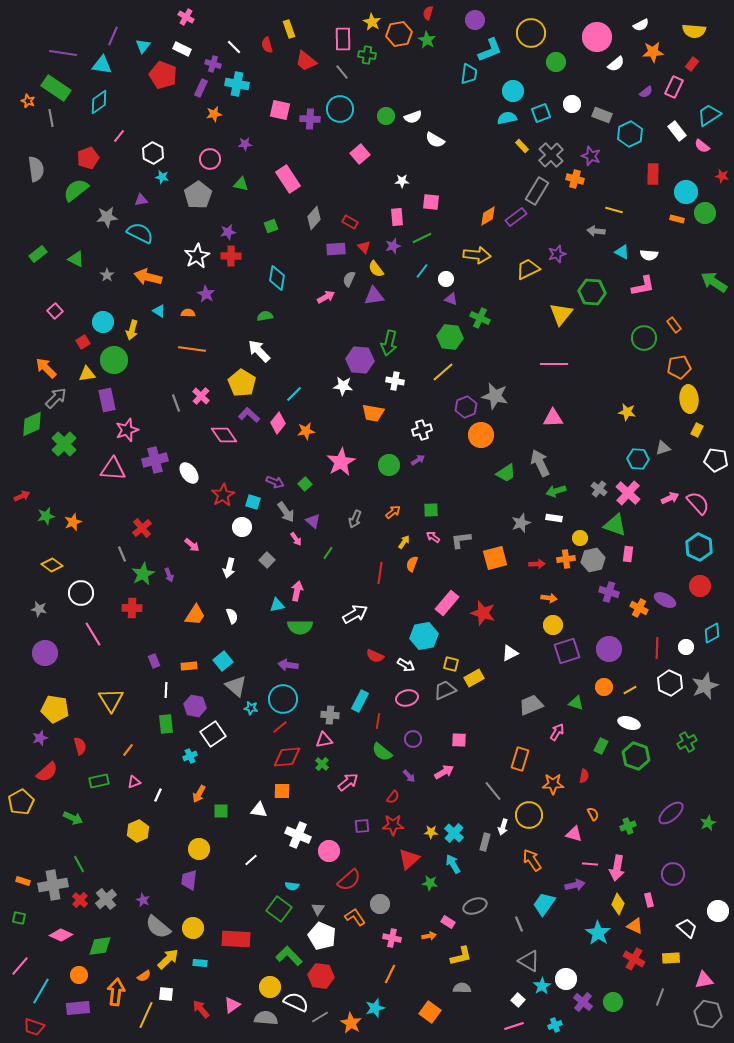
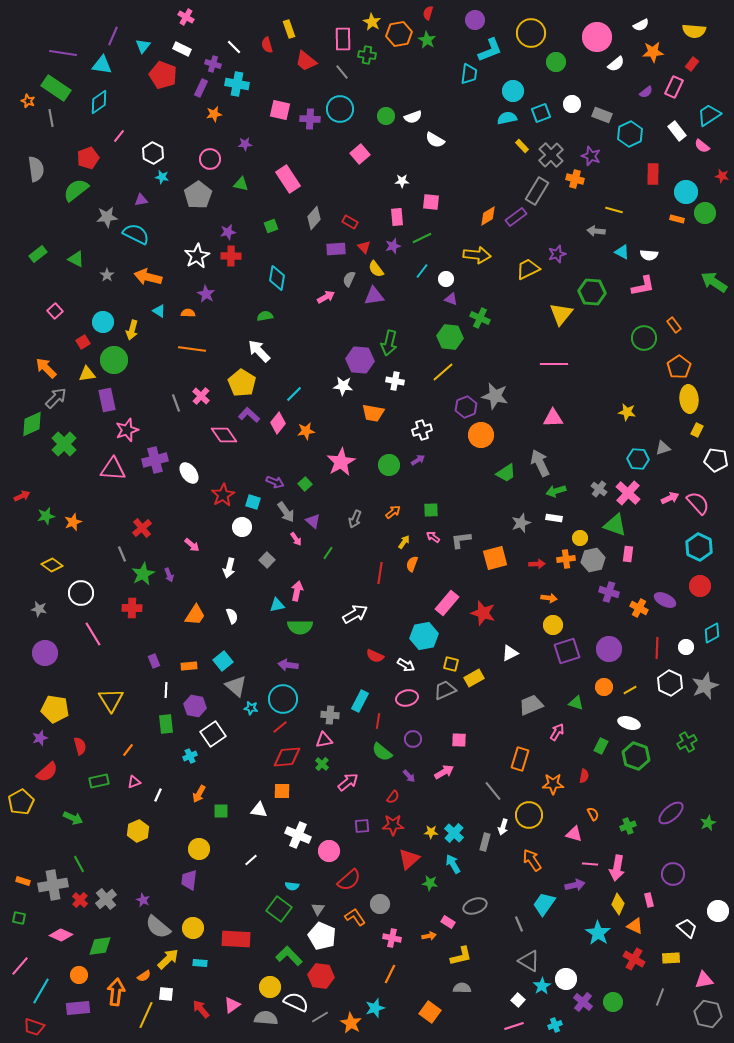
cyan semicircle at (140, 233): moved 4 px left, 1 px down
orange pentagon at (679, 367): rotated 25 degrees counterclockwise
